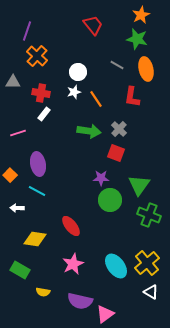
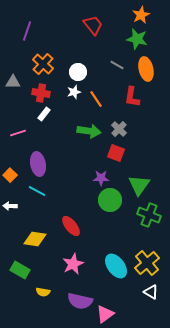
orange cross: moved 6 px right, 8 px down
white arrow: moved 7 px left, 2 px up
